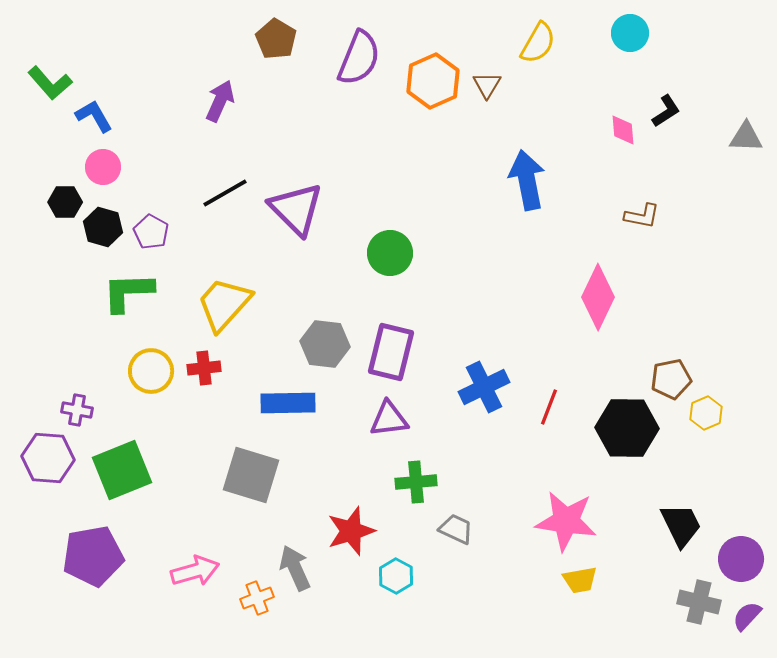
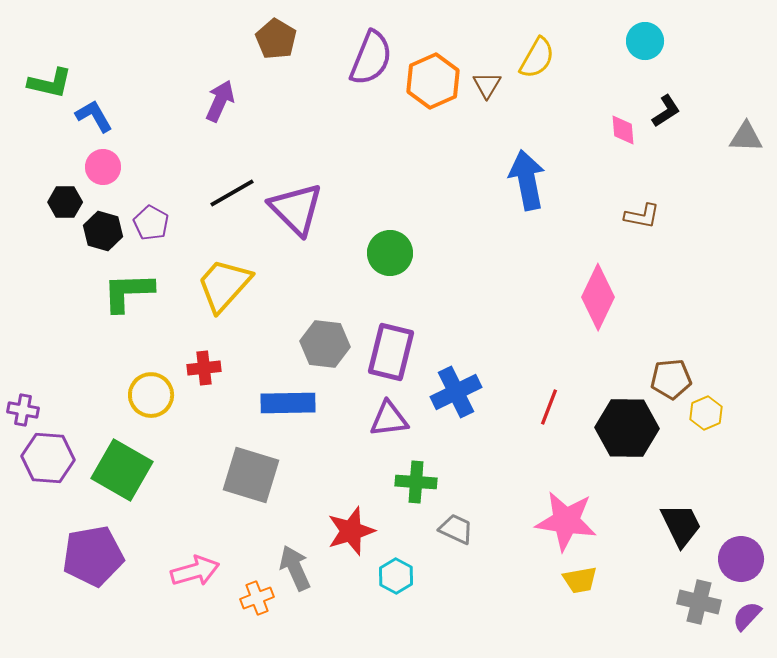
cyan circle at (630, 33): moved 15 px right, 8 px down
yellow semicircle at (538, 43): moved 1 px left, 15 px down
purple semicircle at (359, 58): moved 12 px right
green L-shape at (50, 83): rotated 36 degrees counterclockwise
black line at (225, 193): moved 7 px right
black hexagon at (103, 227): moved 4 px down
purple pentagon at (151, 232): moved 9 px up
yellow trapezoid at (224, 304): moved 19 px up
yellow circle at (151, 371): moved 24 px down
brown pentagon at (671, 379): rotated 6 degrees clockwise
blue cross at (484, 387): moved 28 px left, 5 px down
purple cross at (77, 410): moved 54 px left
green square at (122, 470): rotated 38 degrees counterclockwise
green cross at (416, 482): rotated 9 degrees clockwise
